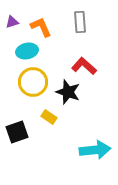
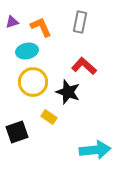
gray rectangle: rotated 15 degrees clockwise
